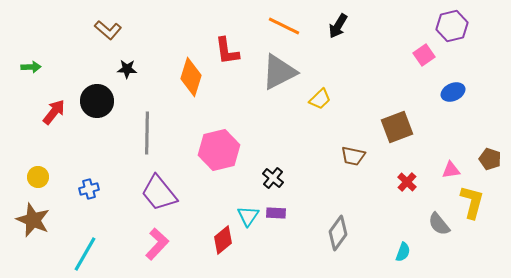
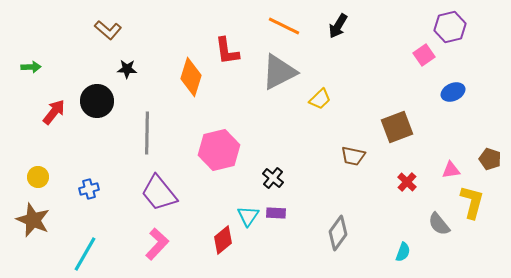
purple hexagon: moved 2 px left, 1 px down
